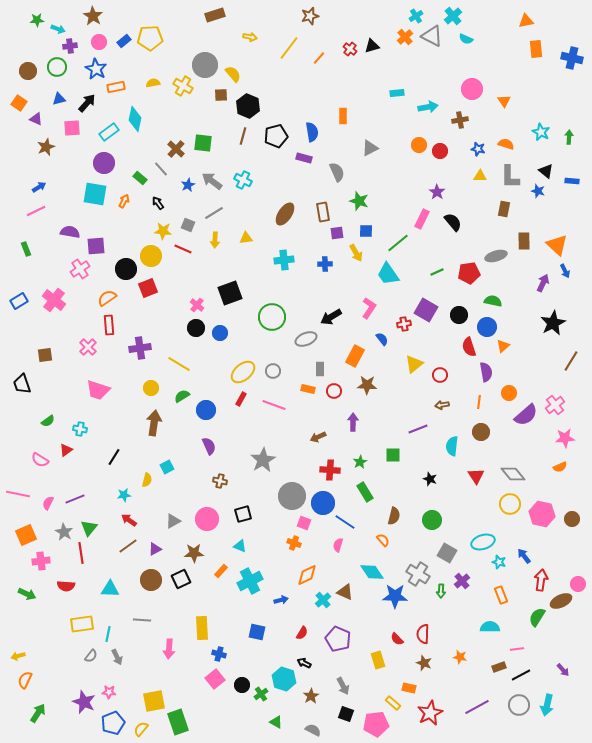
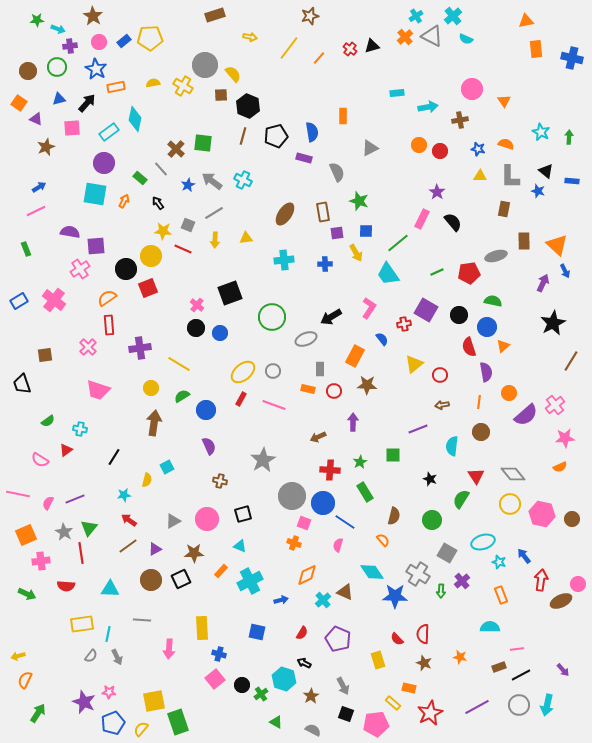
green semicircle at (537, 617): moved 76 px left, 118 px up
